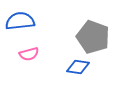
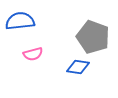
pink semicircle: moved 4 px right
